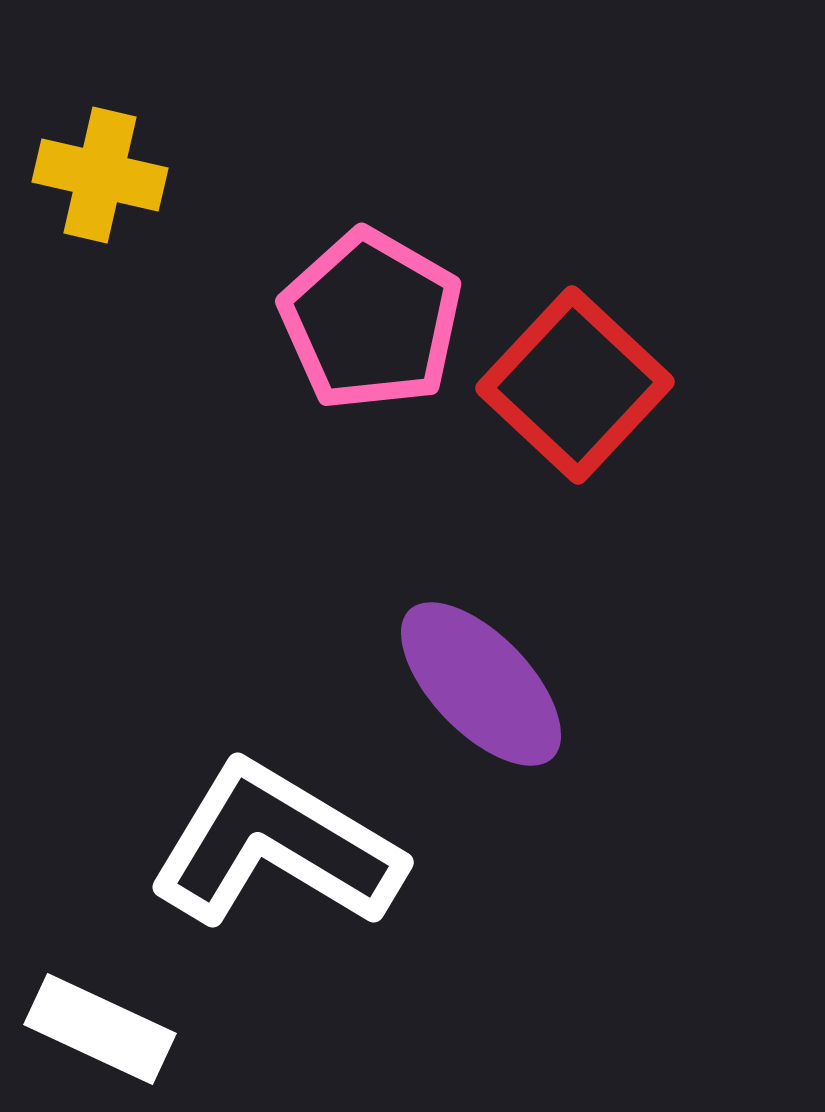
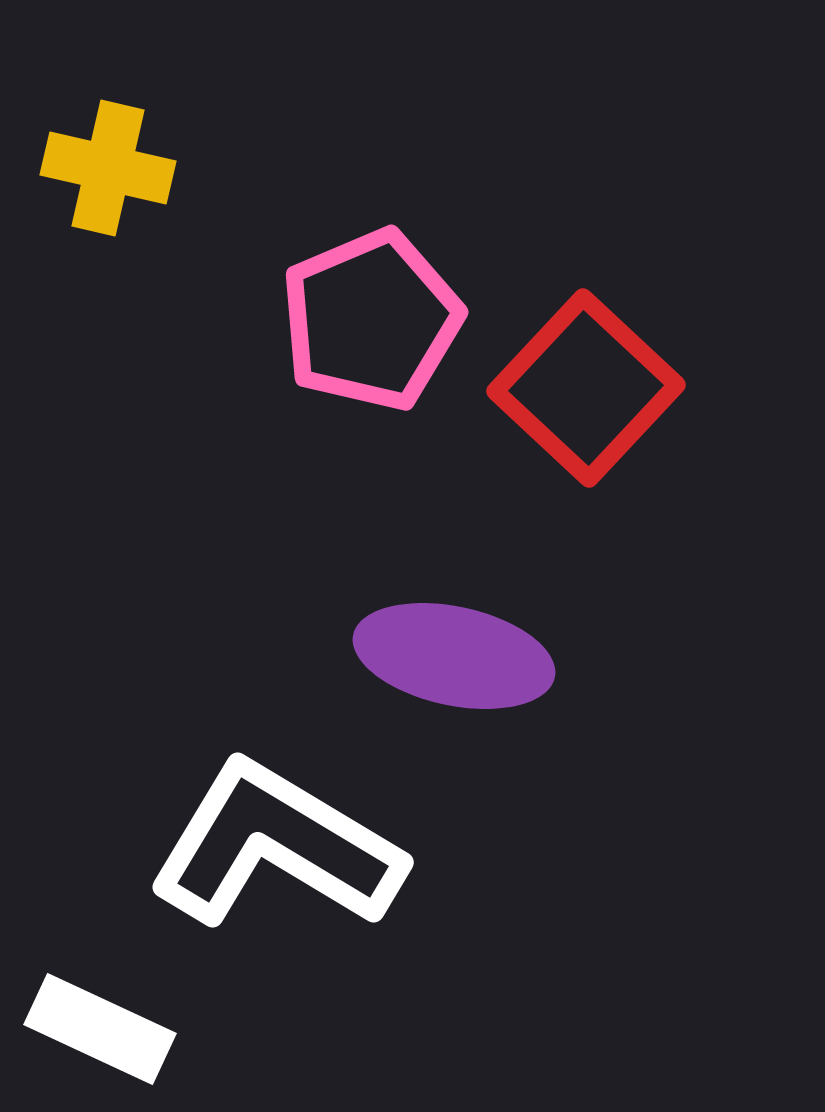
yellow cross: moved 8 px right, 7 px up
pink pentagon: rotated 19 degrees clockwise
red square: moved 11 px right, 3 px down
purple ellipse: moved 27 px left, 28 px up; rotated 34 degrees counterclockwise
